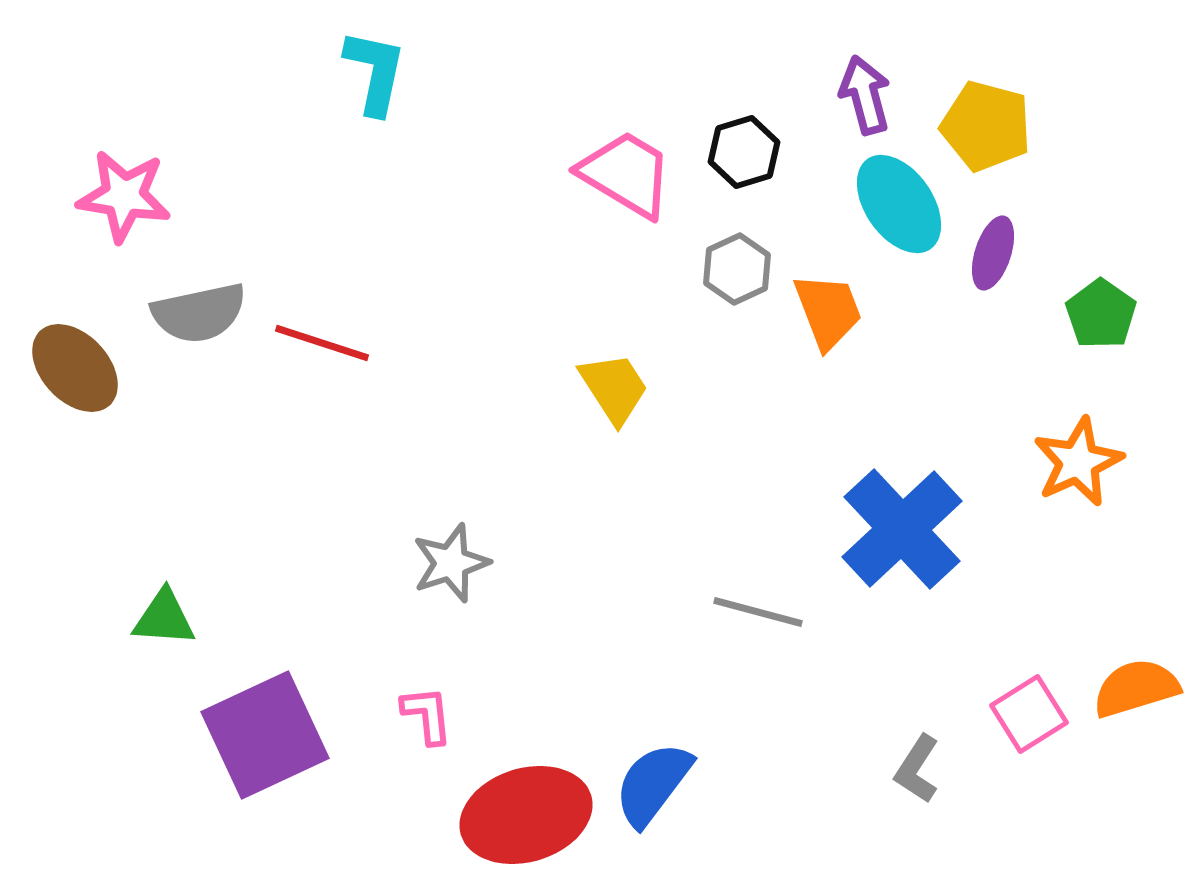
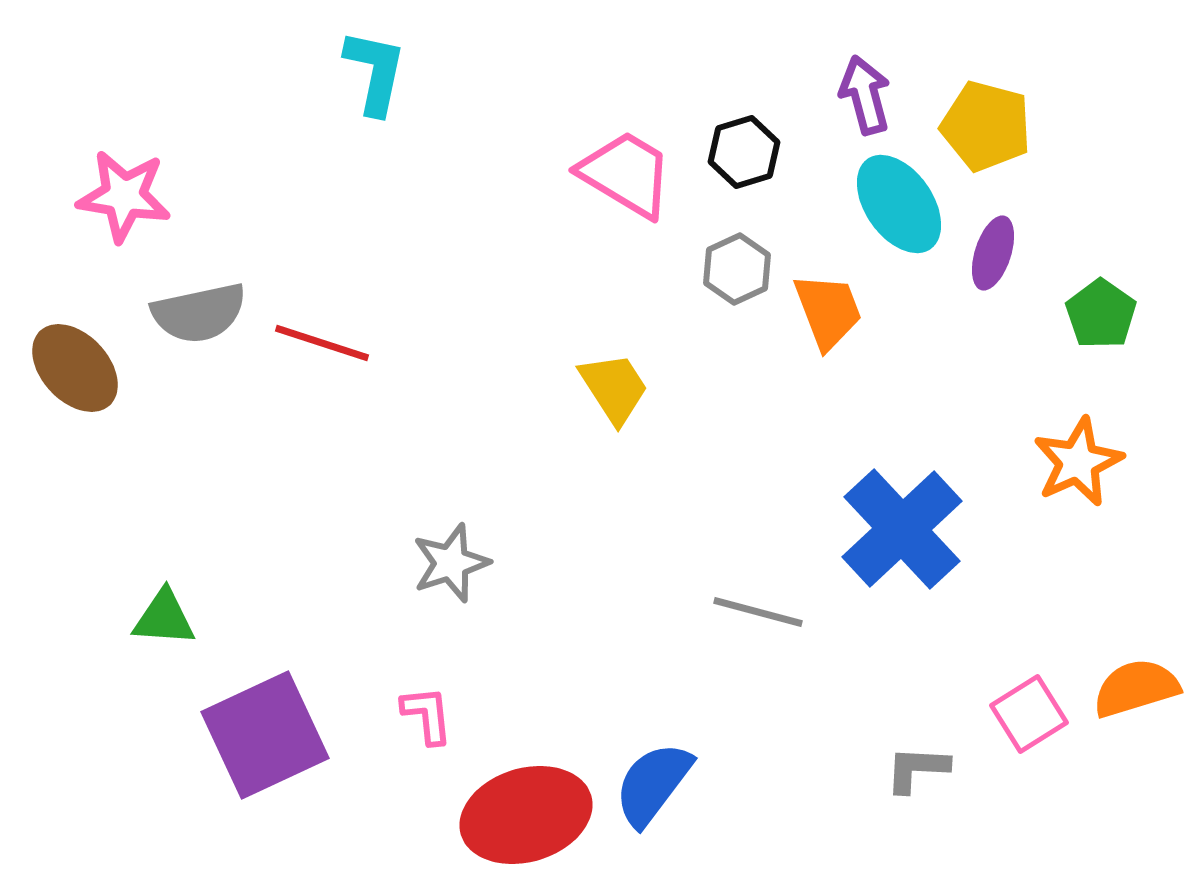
gray L-shape: rotated 60 degrees clockwise
